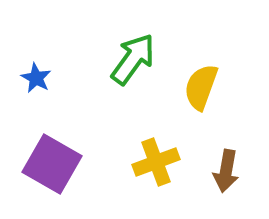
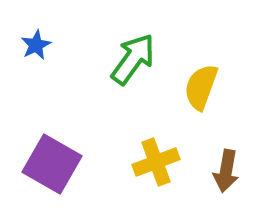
blue star: moved 33 px up; rotated 16 degrees clockwise
